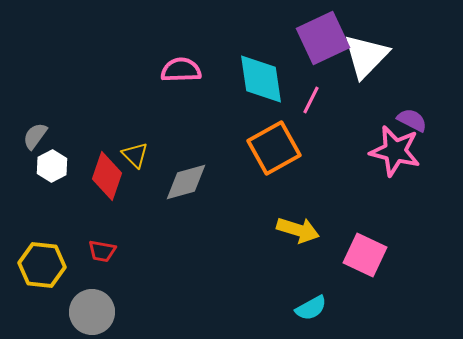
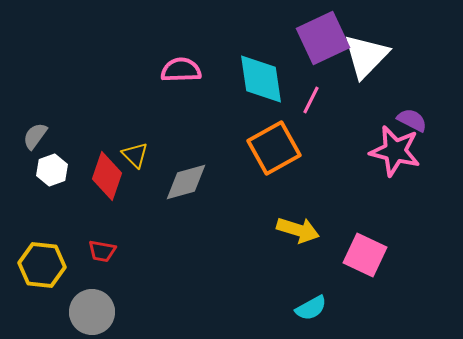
white hexagon: moved 4 px down; rotated 8 degrees clockwise
